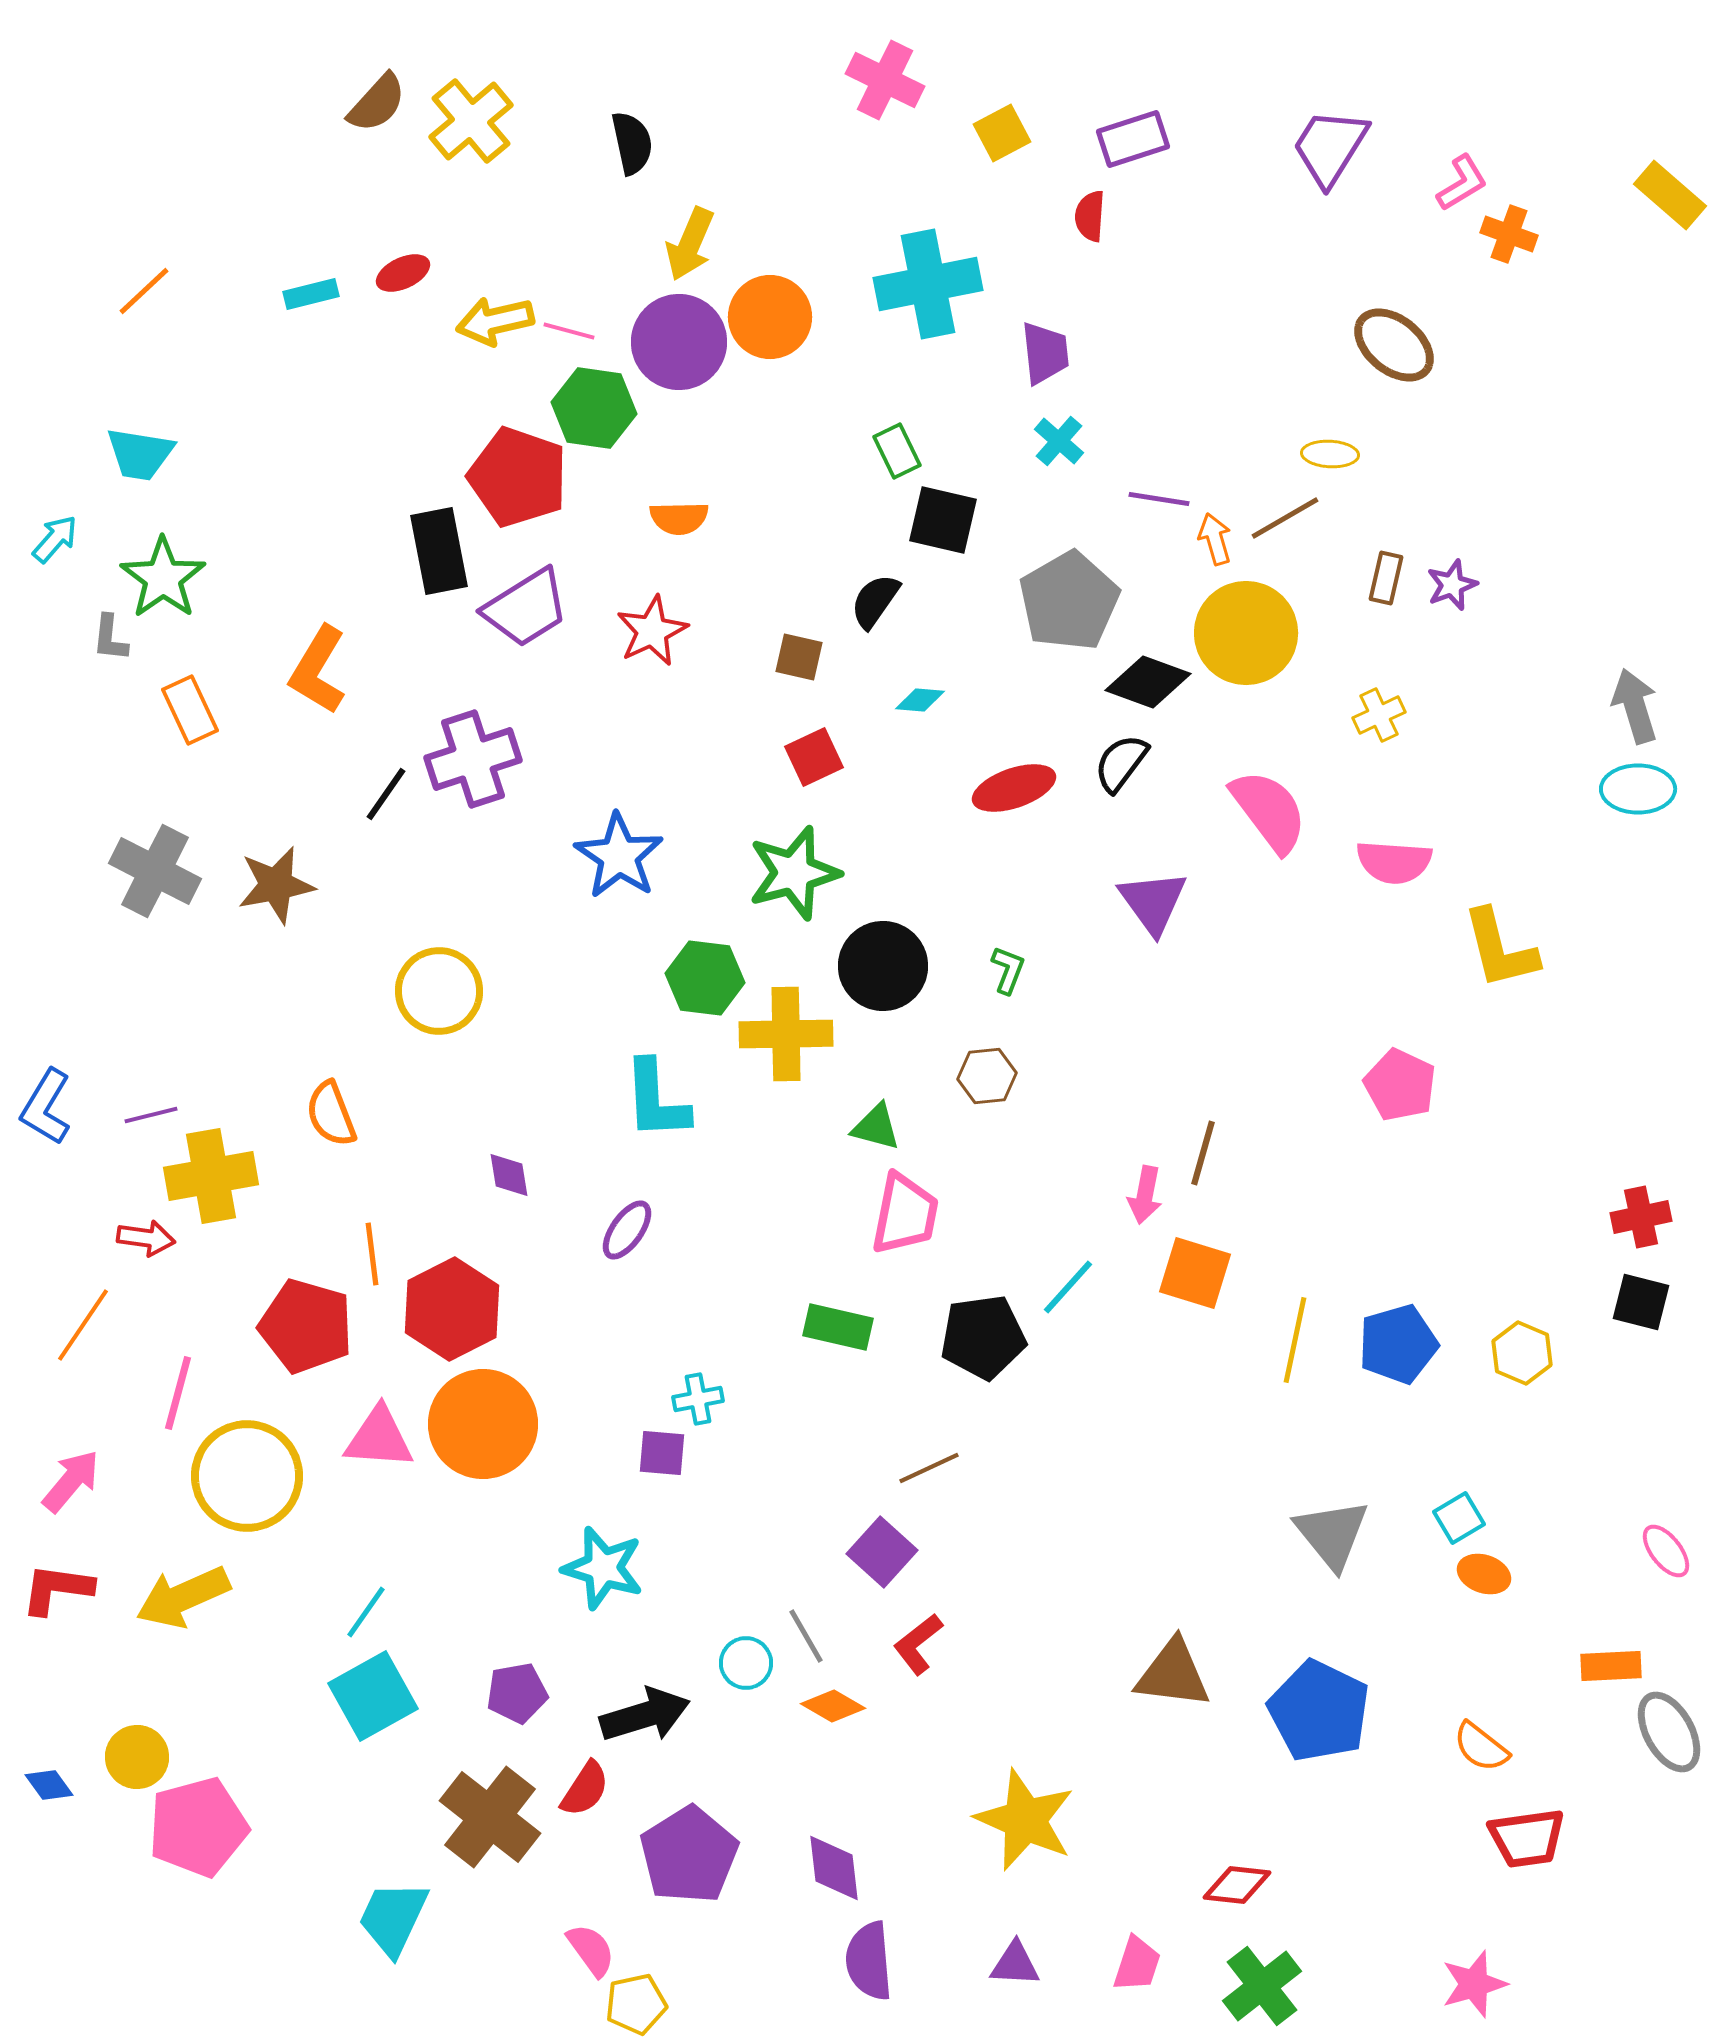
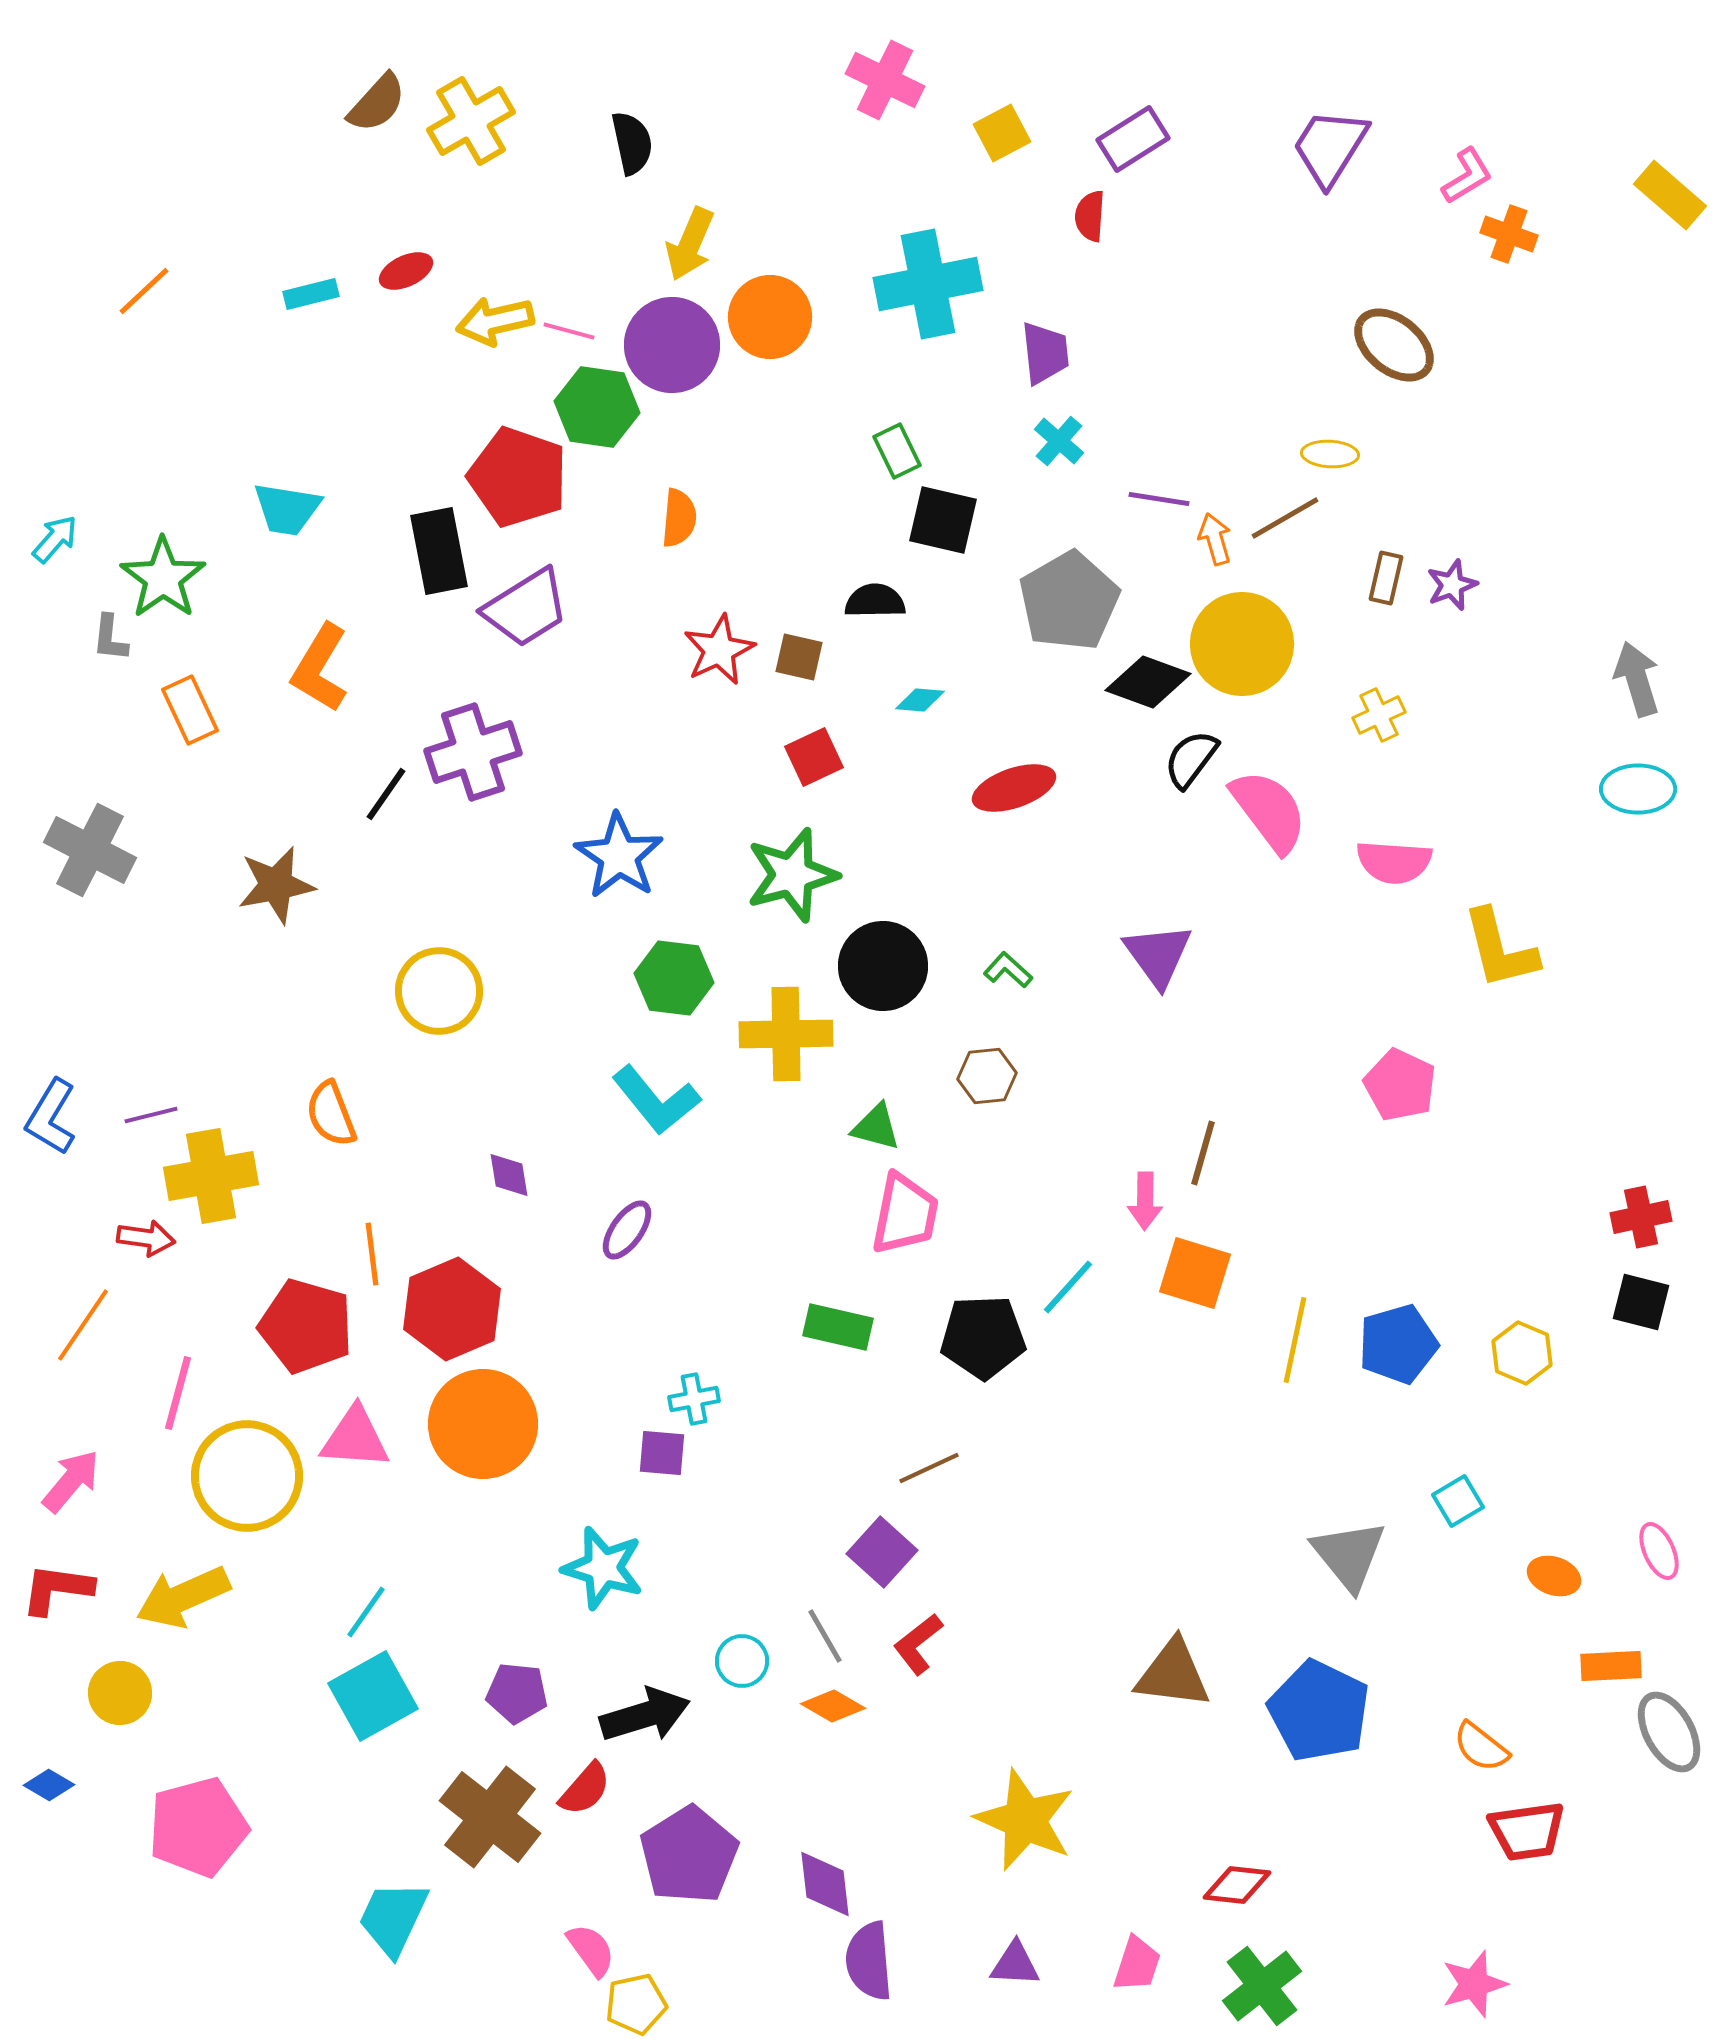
yellow cross at (471, 121): rotated 10 degrees clockwise
purple rectangle at (1133, 139): rotated 14 degrees counterclockwise
pink L-shape at (1462, 183): moved 5 px right, 7 px up
red ellipse at (403, 273): moved 3 px right, 2 px up
purple circle at (679, 342): moved 7 px left, 3 px down
green hexagon at (594, 408): moved 3 px right, 1 px up
cyan trapezoid at (140, 454): moved 147 px right, 55 px down
orange semicircle at (679, 518): rotated 84 degrees counterclockwise
black semicircle at (875, 601): rotated 54 degrees clockwise
red star at (652, 631): moved 67 px right, 19 px down
yellow circle at (1246, 633): moved 4 px left, 11 px down
orange L-shape at (318, 670): moved 2 px right, 2 px up
gray arrow at (1635, 706): moved 2 px right, 27 px up
purple cross at (473, 759): moved 7 px up
black semicircle at (1121, 763): moved 70 px right, 4 px up
gray cross at (155, 871): moved 65 px left, 21 px up
green star at (794, 873): moved 2 px left, 2 px down
purple triangle at (1153, 902): moved 5 px right, 53 px down
green L-shape at (1008, 970): rotated 69 degrees counterclockwise
green hexagon at (705, 978): moved 31 px left
cyan L-shape at (656, 1100): rotated 36 degrees counterclockwise
blue L-shape at (46, 1107): moved 5 px right, 10 px down
pink arrow at (1145, 1195): moved 6 px down; rotated 10 degrees counterclockwise
red hexagon at (452, 1309): rotated 4 degrees clockwise
black pentagon at (983, 1337): rotated 6 degrees clockwise
cyan cross at (698, 1399): moved 4 px left
pink triangle at (379, 1438): moved 24 px left
cyan square at (1459, 1518): moved 1 px left, 17 px up
gray triangle at (1332, 1534): moved 17 px right, 21 px down
pink ellipse at (1666, 1551): moved 7 px left; rotated 14 degrees clockwise
orange ellipse at (1484, 1574): moved 70 px right, 2 px down
gray line at (806, 1636): moved 19 px right
cyan circle at (746, 1663): moved 4 px left, 2 px up
purple pentagon at (517, 1693): rotated 16 degrees clockwise
yellow circle at (137, 1757): moved 17 px left, 64 px up
blue diamond at (49, 1785): rotated 24 degrees counterclockwise
red semicircle at (585, 1789): rotated 8 degrees clockwise
red trapezoid at (1527, 1838): moved 7 px up
purple diamond at (834, 1868): moved 9 px left, 16 px down
